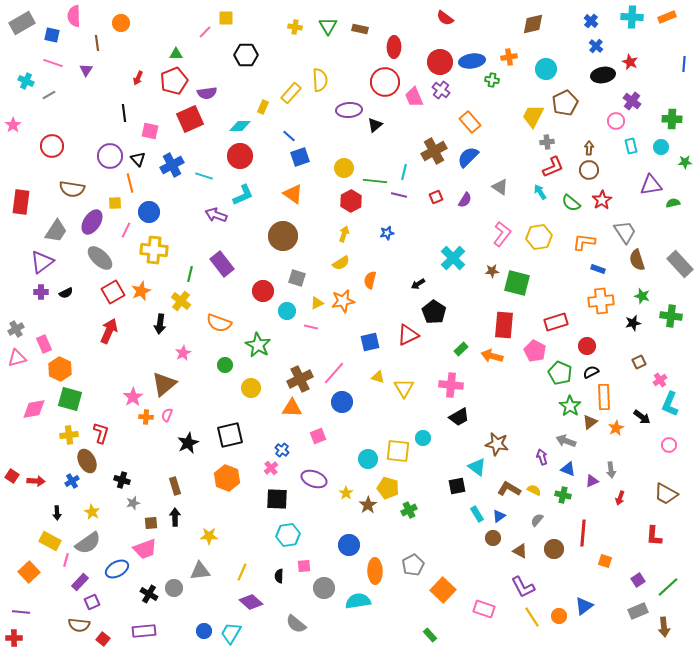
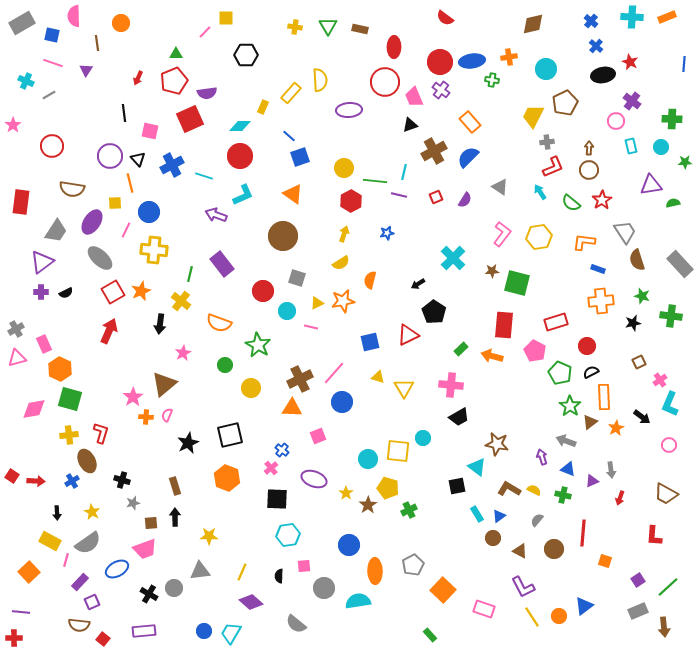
black triangle at (375, 125): moved 35 px right; rotated 21 degrees clockwise
